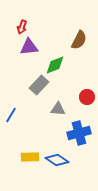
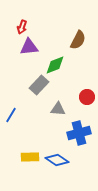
brown semicircle: moved 1 px left
